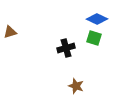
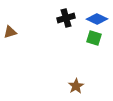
black cross: moved 30 px up
brown star: rotated 21 degrees clockwise
